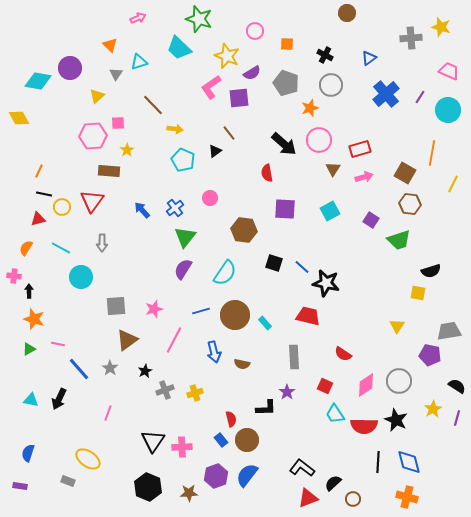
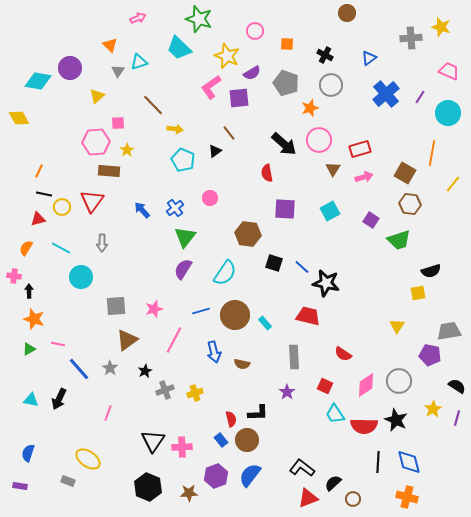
gray triangle at (116, 74): moved 2 px right, 3 px up
cyan circle at (448, 110): moved 3 px down
pink hexagon at (93, 136): moved 3 px right, 6 px down
yellow line at (453, 184): rotated 12 degrees clockwise
brown hexagon at (244, 230): moved 4 px right, 4 px down
yellow square at (418, 293): rotated 21 degrees counterclockwise
black L-shape at (266, 408): moved 8 px left, 5 px down
blue semicircle at (247, 475): moved 3 px right
